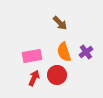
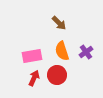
brown arrow: moved 1 px left
orange semicircle: moved 2 px left, 1 px up
